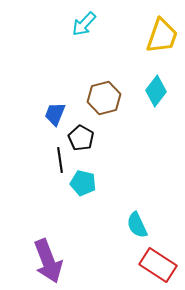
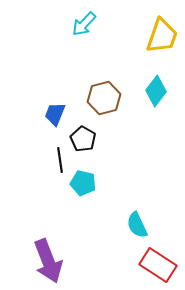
black pentagon: moved 2 px right, 1 px down
